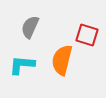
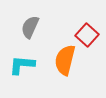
red square: rotated 25 degrees clockwise
orange semicircle: moved 3 px right
